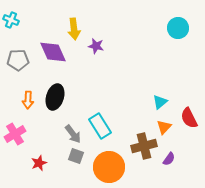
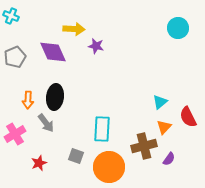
cyan cross: moved 4 px up
yellow arrow: rotated 80 degrees counterclockwise
gray pentagon: moved 3 px left, 3 px up; rotated 20 degrees counterclockwise
black ellipse: rotated 10 degrees counterclockwise
red semicircle: moved 1 px left, 1 px up
cyan rectangle: moved 2 px right, 3 px down; rotated 35 degrees clockwise
gray arrow: moved 27 px left, 11 px up
